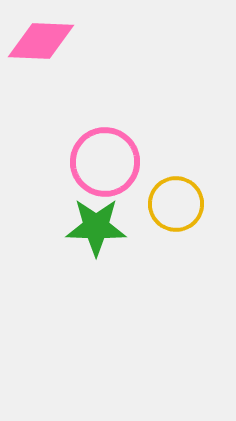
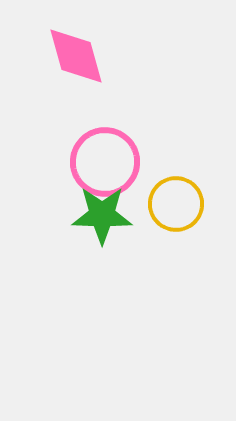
pink diamond: moved 35 px right, 15 px down; rotated 72 degrees clockwise
green star: moved 6 px right, 12 px up
